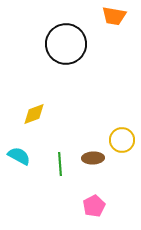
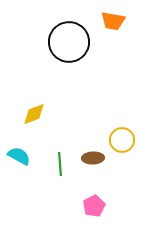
orange trapezoid: moved 1 px left, 5 px down
black circle: moved 3 px right, 2 px up
